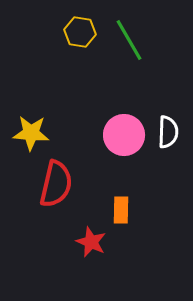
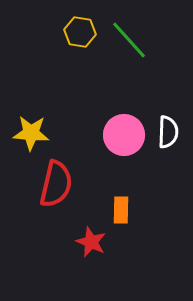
green line: rotated 12 degrees counterclockwise
